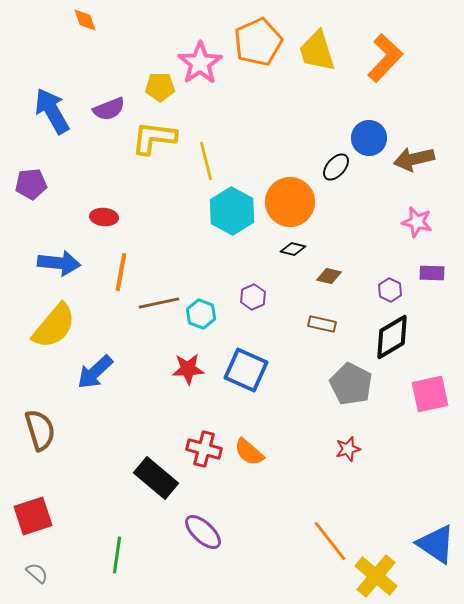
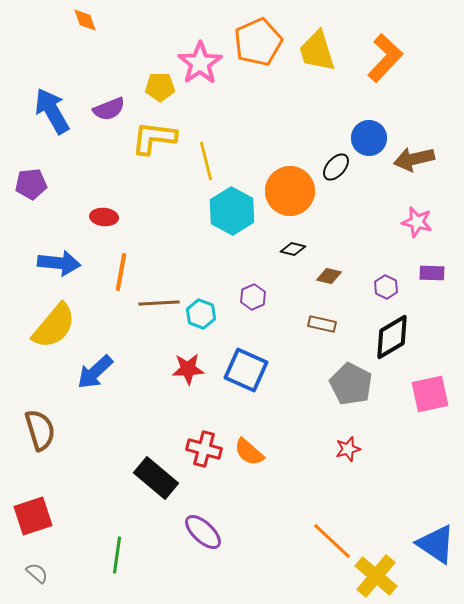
orange circle at (290, 202): moved 11 px up
purple hexagon at (390, 290): moved 4 px left, 3 px up
brown line at (159, 303): rotated 9 degrees clockwise
orange line at (330, 541): moved 2 px right; rotated 9 degrees counterclockwise
